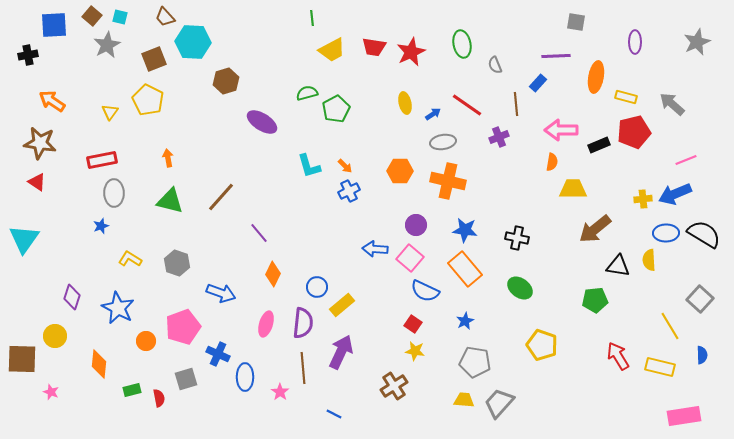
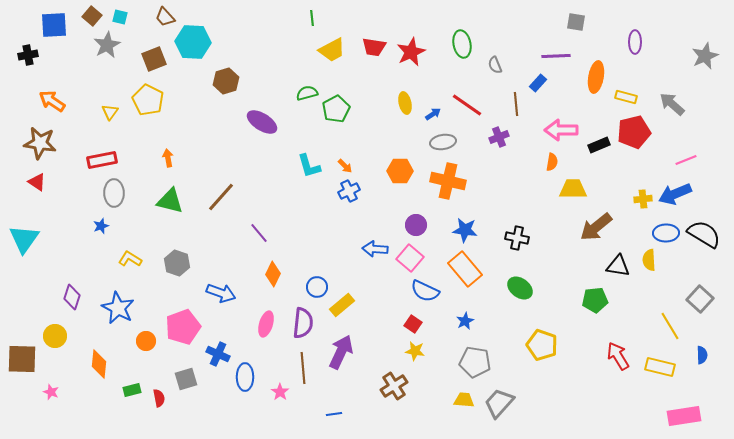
gray star at (697, 42): moved 8 px right, 14 px down
brown arrow at (595, 229): moved 1 px right, 2 px up
blue line at (334, 414): rotated 35 degrees counterclockwise
